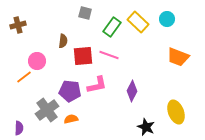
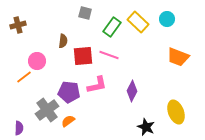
purple pentagon: moved 1 px left, 1 px down
orange semicircle: moved 3 px left, 2 px down; rotated 24 degrees counterclockwise
